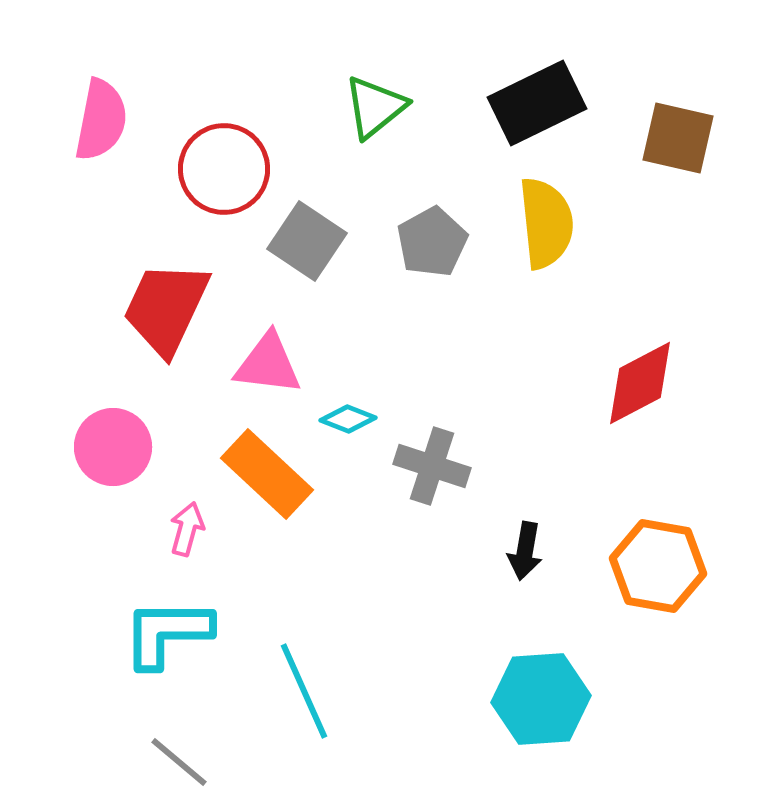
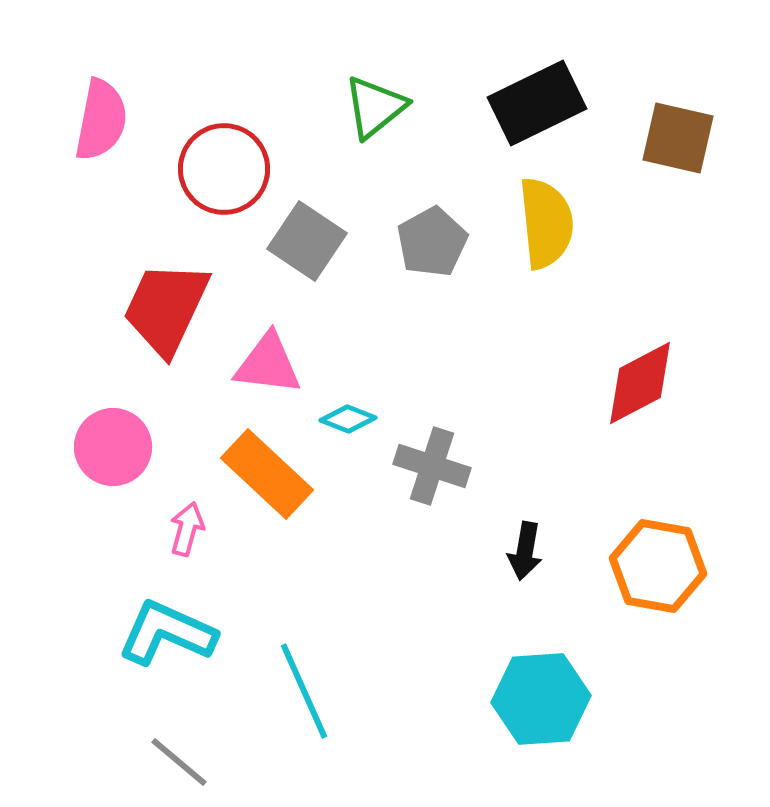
cyan L-shape: rotated 24 degrees clockwise
